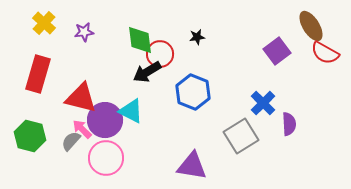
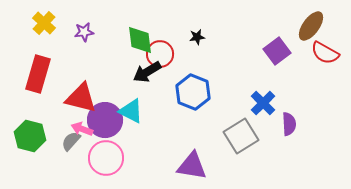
brown ellipse: rotated 68 degrees clockwise
pink arrow: rotated 25 degrees counterclockwise
